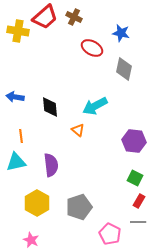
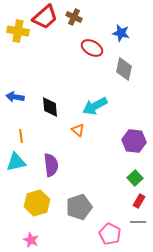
green square: rotated 21 degrees clockwise
yellow hexagon: rotated 15 degrees clockwise
